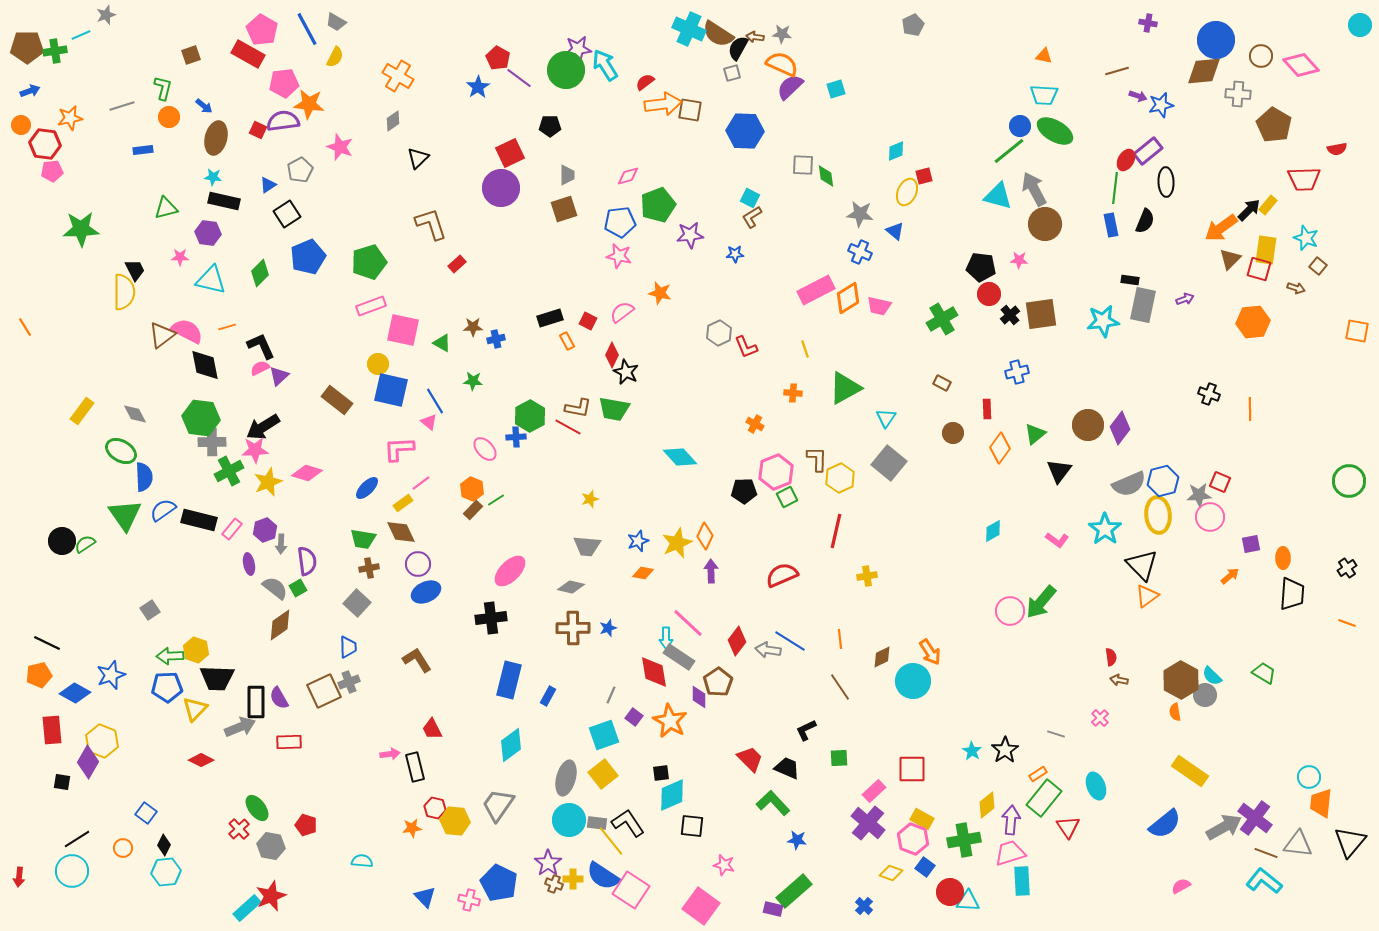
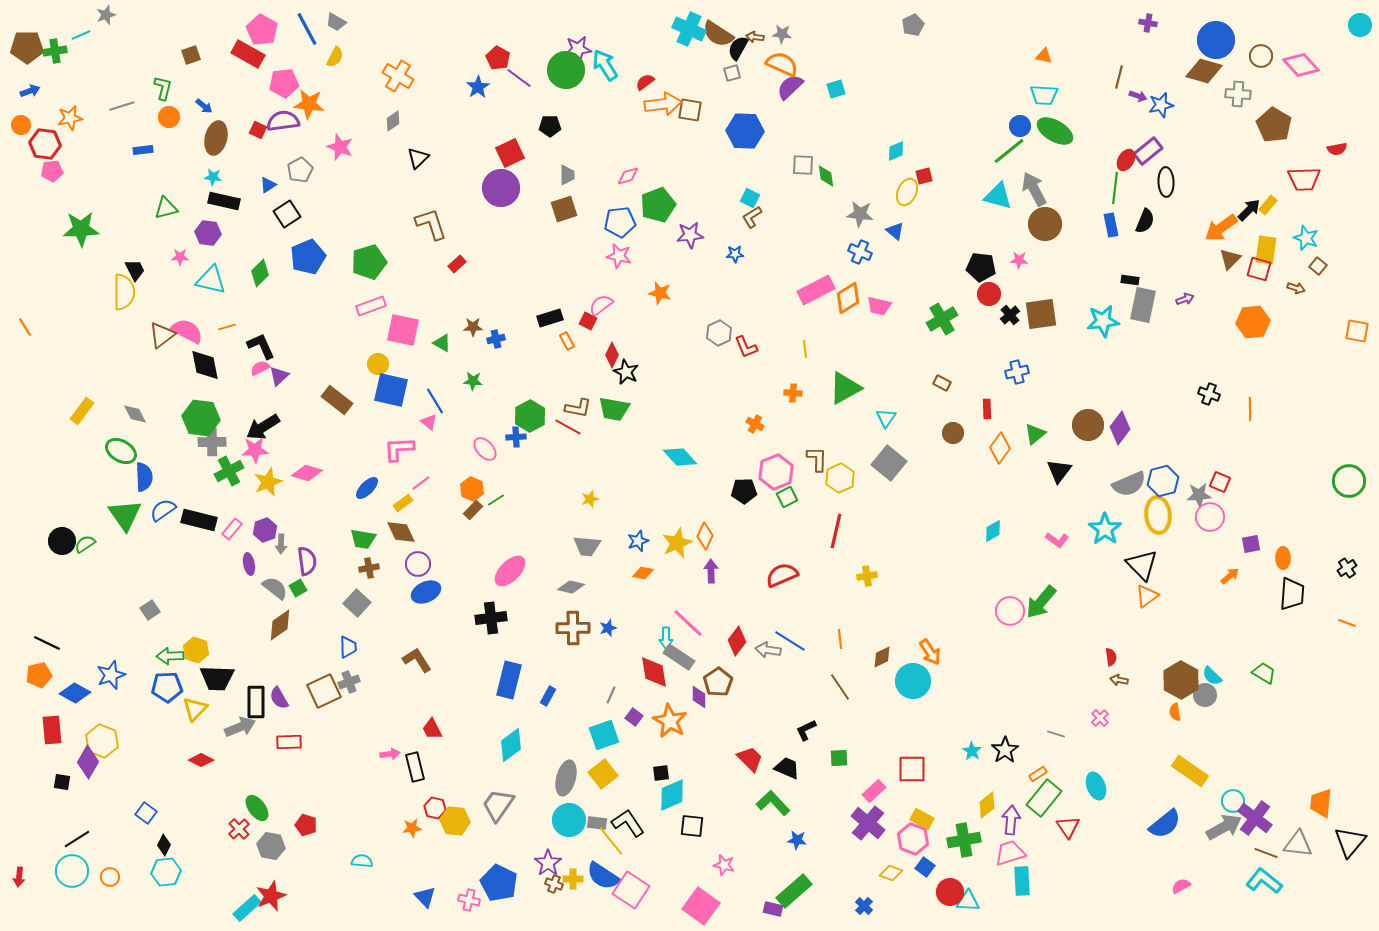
brown line at (1117, 71): moved 2 px right, 6 px down; rotated 60 degrees counterclockwise
brown diamond at (1204, 71): rotated 21 degrees clockwise
pink semicircle at (622, 312): moved 21 px left, 7 px up
yellow line at (805, 349): rotated 12 degrees clockwise
cyan circle at (1309, 777): moved 76 px left, 24 px down
orange circle at (123, 848): moved 13 px left, 29 px down
